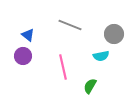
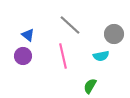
gray line: rotated 20 degrees clockwise
pink line: moved 11 px up
